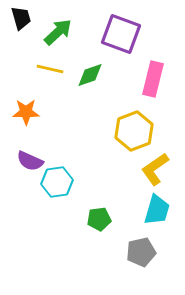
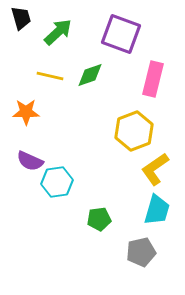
yellow line: moved 7 px down
